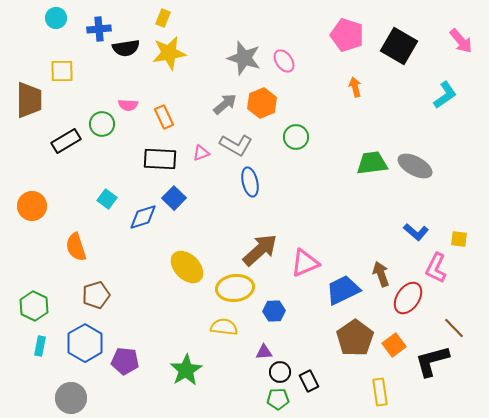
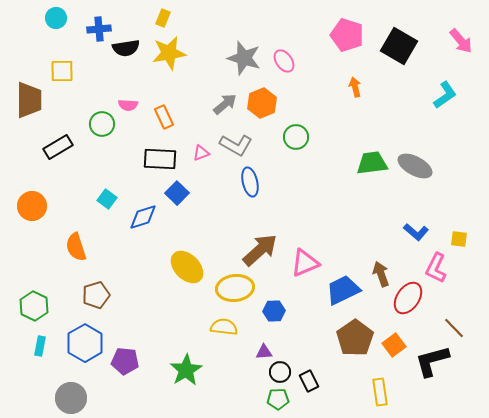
black rectangle at (66, 141): moved 8 px left, 6 px down
blue square at (174, 198): moved 3 px right, 5 px up
